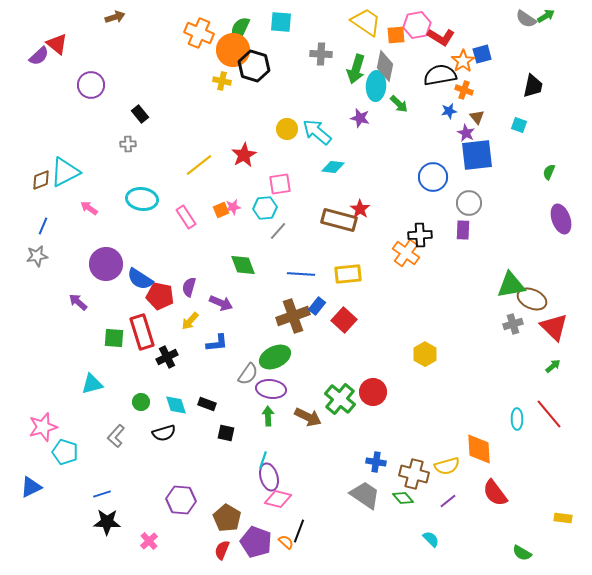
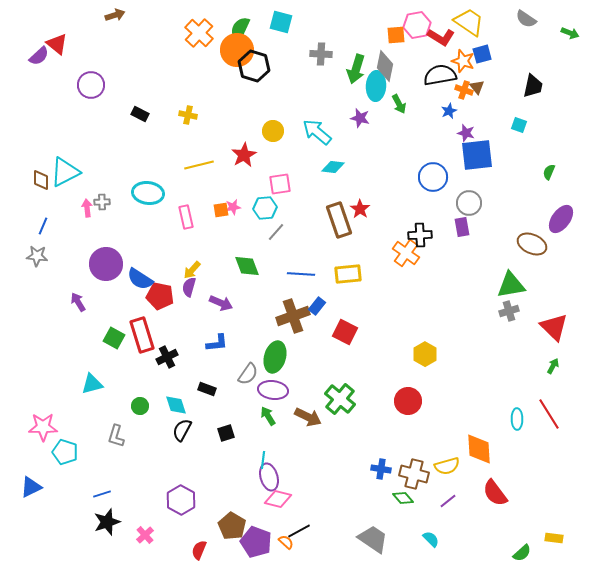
green arrow at (546, 16): moved 24 px right, 17 px down; rotated 54 degrees clockwise
brown arrow at (115, 17): moved 2 px up
cyan square at (281, 22): rotated 10 degrees clockwise
yellow trapezoid at (366, 22): moved 103 px right
orange cross at (199, 33): rotated 20 degrees clockwise
orange circle at (233, 50): moved 4 px right
orange star at (463, 61): rotated 20 degrees counterclockwise
yellow cross at (222, 81): moved 34 px left, 34 px down
green arrow at (399, 104): rotated 18 degrees clockwise
blue star at (449, 111): rotated 14 degrees counterclockwise
black rectangle at (140, 114): rotated 24 degrees counterclockwise
brown triangle at (477, 117): moved 30 px up
yellow circle at (287, 129): moved 14 px left, 2 px down
purple star at (466, 133): rotated 12 degrees counterclockwise
gray cross at (128, 144): moved 26 px left, 58 px down
yellow line at (199, 165): rotated 24 degrees clockwise
brown diamond at (41, 180): rotated 70 degrees counterclockwise
cyan ellipse at (142, 199): moved 6 px right, 6 px up
pink arrow at (89, 208): moved 2 px left; rotated 48 degrees clockwise
orange square at (221, 210): rotated 14 degrees clockwise
pink rectangle at (186, 217): rotated 20 degrees clockwise
purple ellipse at (561, 219): rotated 56 degrees clockwise
brown rectangle at (339, 220): rotated 56 degrees clockwise
purple rectangle at (463, 230): moved 1 px left, 3 px up; rotated 12 degrees counterclockwise
gray line at (278, 231): moved 2 px left, 1 px down
gray star at (37, 256): rotated 15 degrees clockwise
green diamond at (243, 265): moved 4 px right, 1 px down
brown ellipse at (532, 299): moved 55 px up
purple arrow at (78, 302): rotated 18 degrees clockwise
red square at (344, 320): moved 1 px right, 12 px down; rotated 15 degrees counterclockwise
yellow arrow at (190, 321): moved 2 px right, 51 px up
gray cross at (513, 324): moved 4 px left, 13 px up
red rectangle at (142, 332): moved 3 px down
green square at (114, 338): rotated 25 degrees clockwise
green ellipse at (275, 357): rotated 48 degrees counterclockwise
green arrow at (553, 366): rotated 21 degrees counterclockwise
purple ellipse at (271, 389): moved 2 px right, 1 px down
red circle at (373, 392): moved 35 px right, 9 px down
green circle at (141, 402): moved 1 px left, 4 px down
black rectangle at (207, 404): moved 15 px up
red line at (549, 414): rotated 8 degrees clockwise
green arrow at (268, 416): rotated 30 degrees counterclockwise
pink star at (43, 427): rotated 16 degrees clockwise
black semicircle at (164, 433): moved 18 px right, 3 px up; rotated 135 degrees clockwise
black square at (226, 433): rotated 30 degrees counterclockwise
gray L-shape at (116, 436): rotated 25 degrees counterclockwise
cyan line at (263, 460): rotated 12 degrees counterclockwise
blue cross at (376, 462): moved 5 px right, 7 px down
gray trapezoid at (365, 495): moved 8 px right, 44 px down
purple hexagon at (181, 500): rotated 24 degrees clockwise
brown pentagon at (227, 518): moved 5 px right, 8 px down
yellow rectangle at (563, 518): moved 9 px left, 20 px down
black star at (107, 522): rotated 20 degrees counterclockwise
black line at (299, 531): rotated 40 degrees clockwise
pink cross at (149, 541): moved 4 px left, 6 px up
red semicircle at (222, 550): moved 23 px left
green semicircle at (522, 553): rotated 72 degrees counterclockwise
